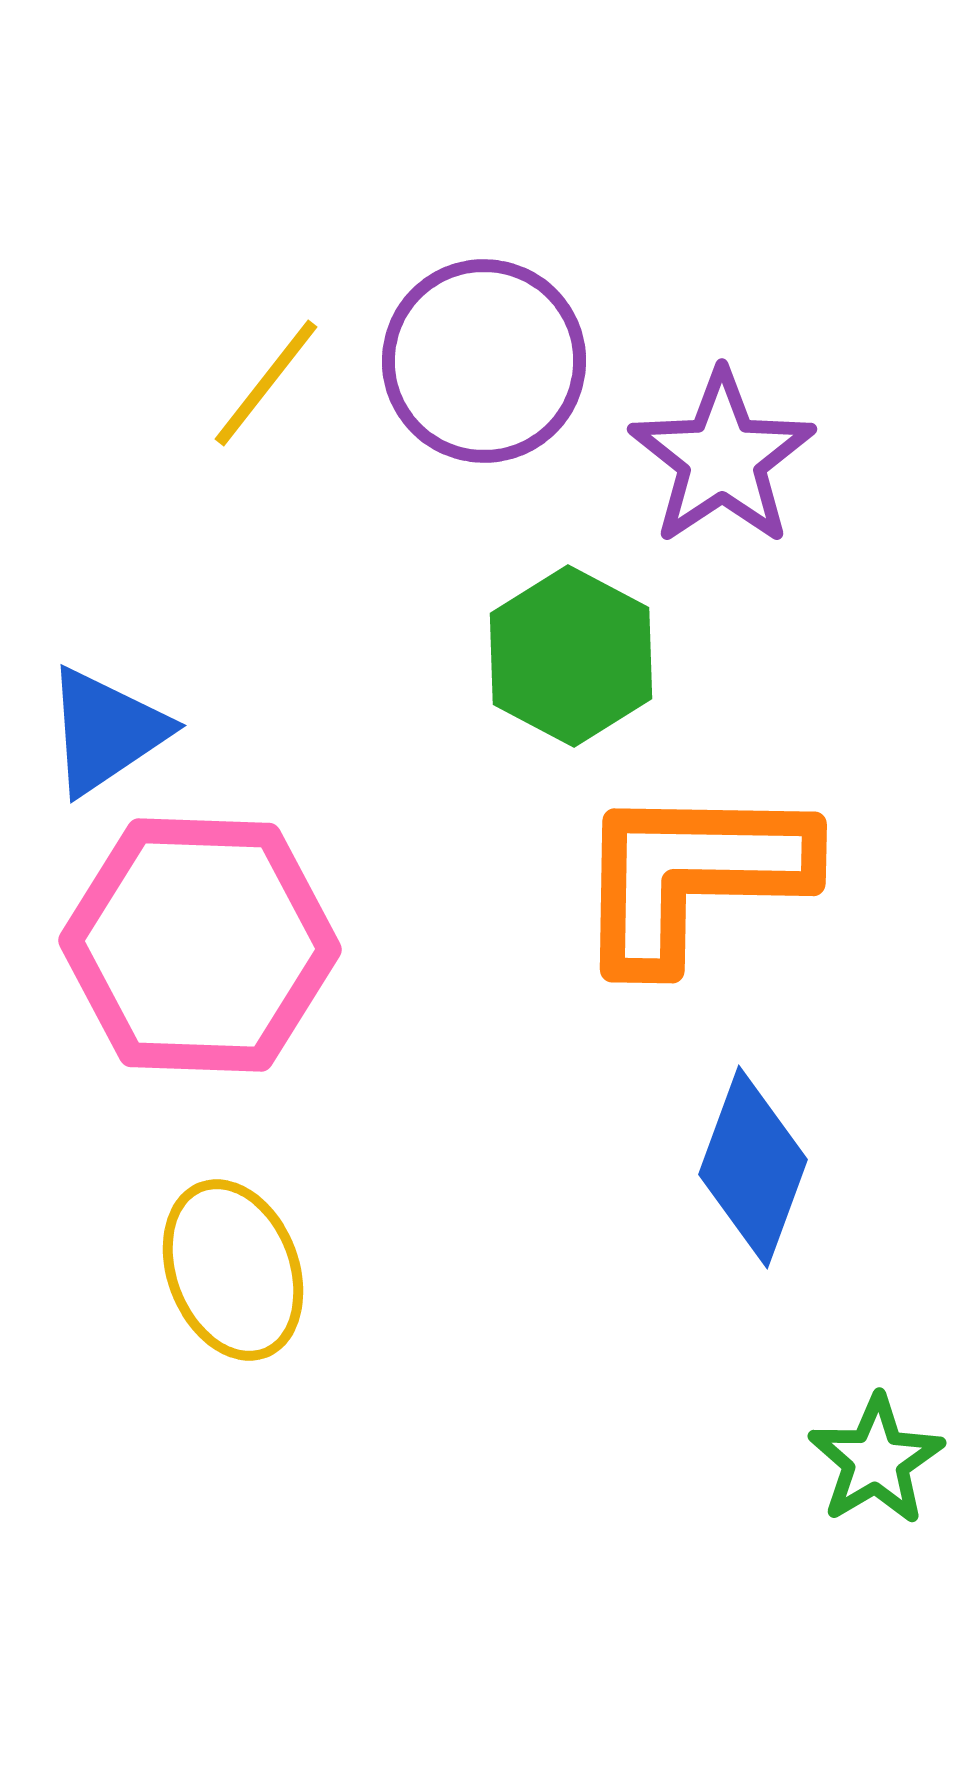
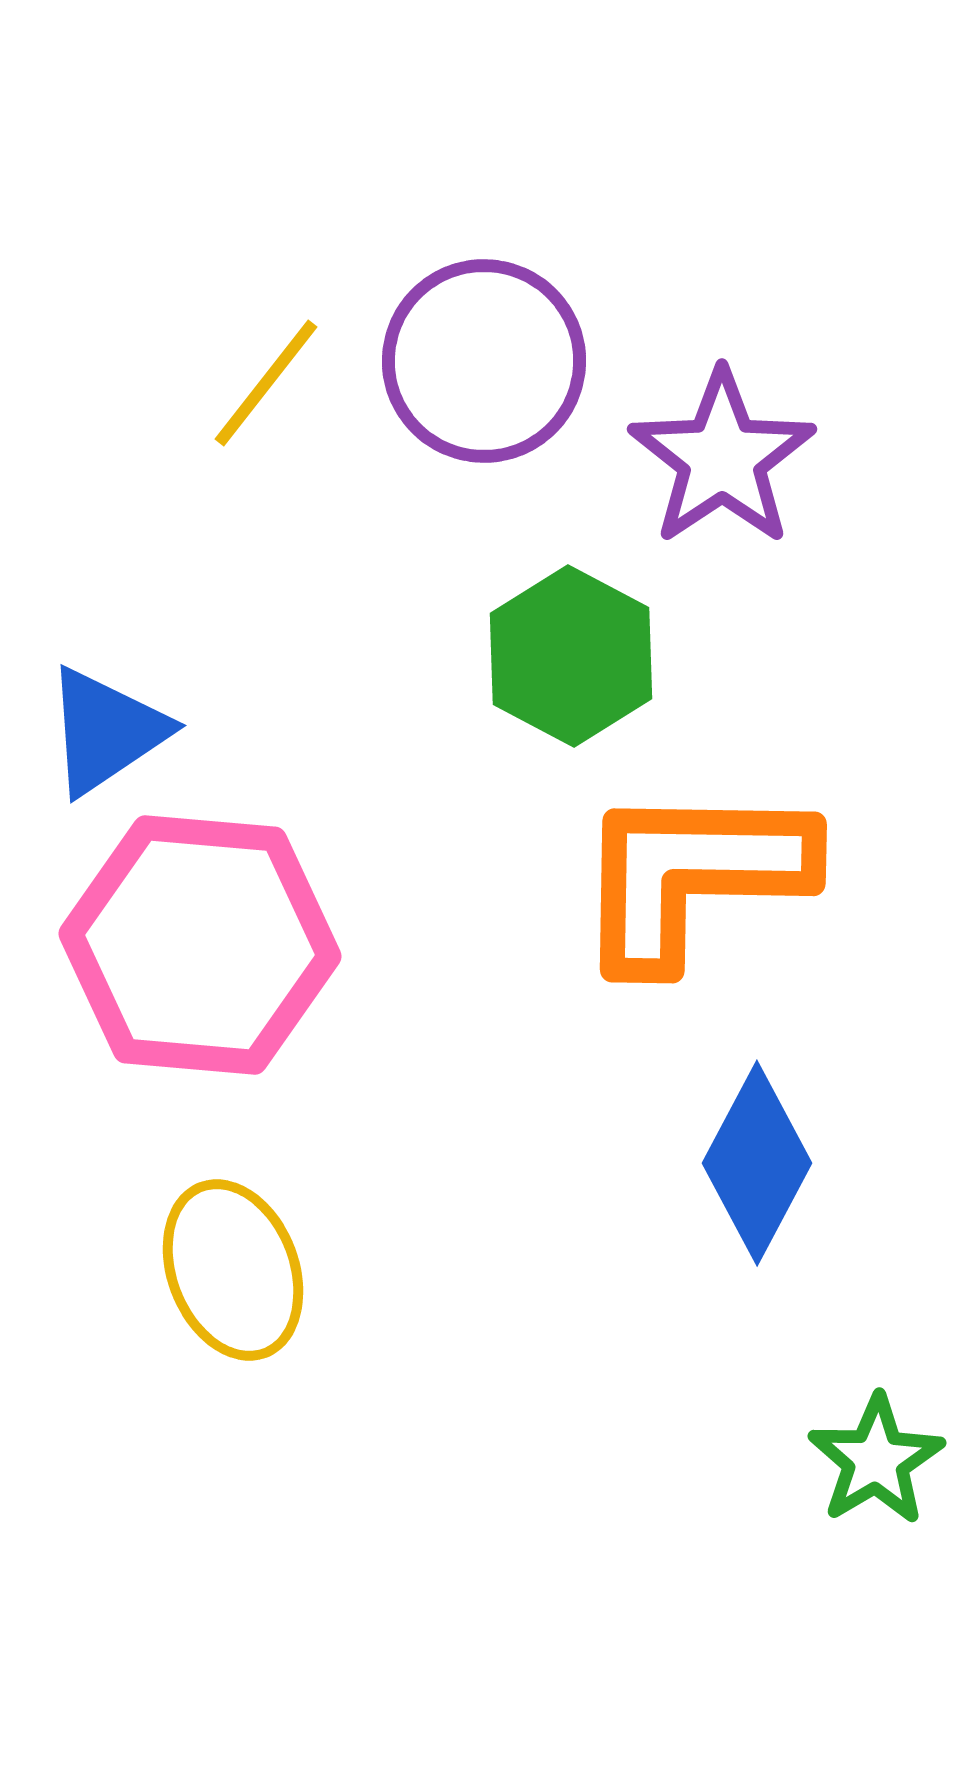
pink hexagon: rotated 3 degrees clockwise
blue diamond: moved 4 px right, 4 px up; rotated 8 degrees clockwise
